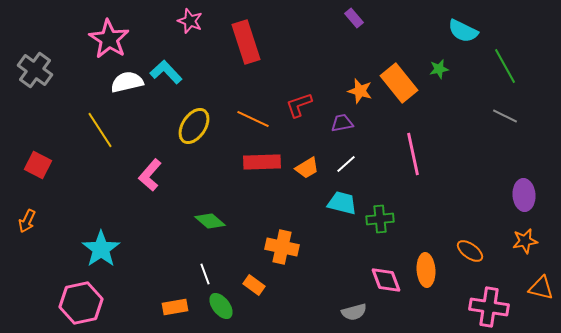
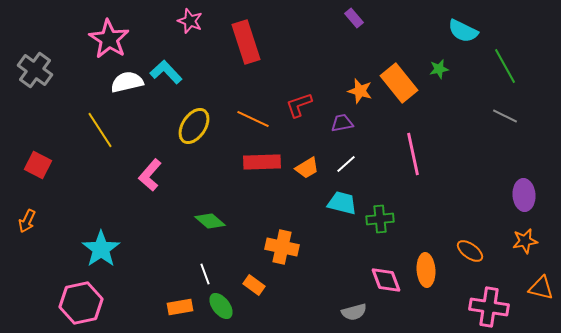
orange rectangle at (175, 307): moved 5 px right
